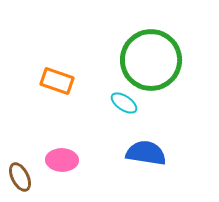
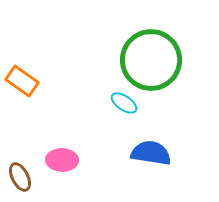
orange rectangle: moved 35 px left; rotated 16 degrees clockwise
blue semicircle: moved 5 px right
